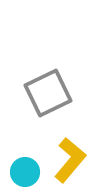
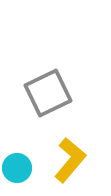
cyan circle: moved 8 px left, 4 px up
